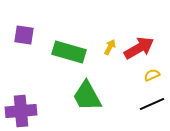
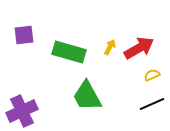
purple square: rotated 15 degrees counterclockwise
purple cross: moved 1 px right; rotated 20 degrees counterclockwise
